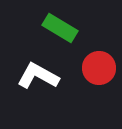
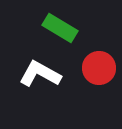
white L-shape: moved 2 px right, 2 px up
